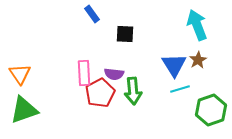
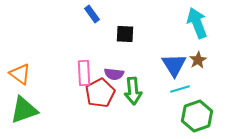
cyan arrow: moved 2 px up
orange triangle: rotated 20 degrees counterclockwise
green hexagon: moved 14 px left, 6 px down
